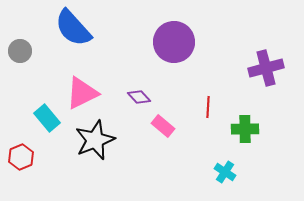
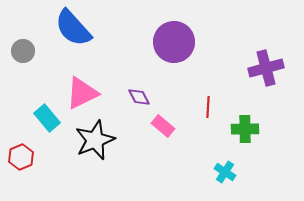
gray circle: moved 3 px right
purple diamond: rotated 15 degrees clockwise
